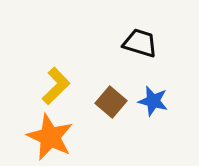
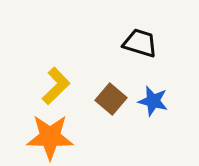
brown square: moved 3 px up
orange star: rotated 24 degrees counterclockwise
